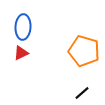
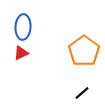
orange pentagon: rotated 20 degrees clockwise
